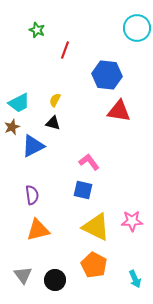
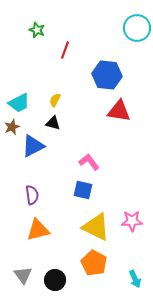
orange pentagon: moved 2 px up
